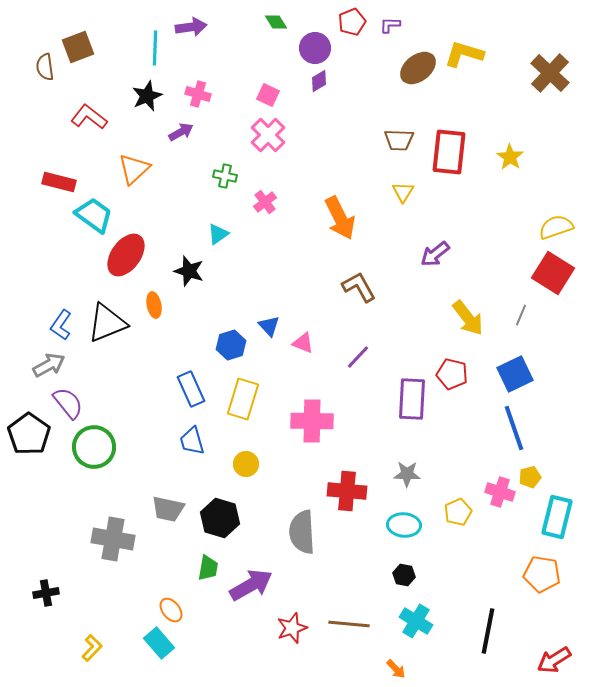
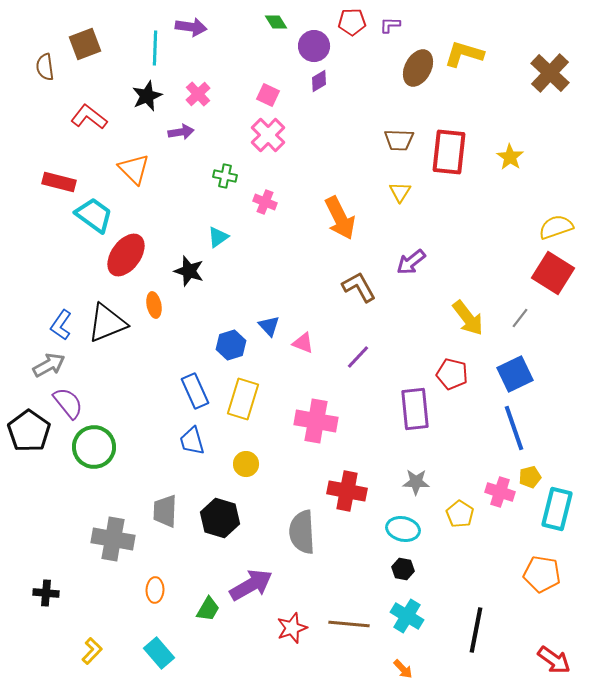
red pentagon at (352, 22): rotated 20 degrees clockwise
purple arrow at (191, 27): rotated 16 degrees clockwise
brown square at (78, 47): moved 7 px right, 3 px up
purple circle at (315, 48): moved 1 px left, 2 px up
brown ellipse at (418, 68): rotated 24 degrees counterclockwise
pink cross at (198, 94): rotated 30 degrees clockwise
purple arrow at (181, 132): rotated 20 degrees clockwise
orange triangle at (134, 169): rotated 32 degrees counterclockwise
yellow triangle at (403, 192): moved 3 px left
pink cross at (265, 202): rotated 30 degrees counterclockwise
cyan triangle at (218, 234): moved 3 px down
purple arrow at (435, 254): moved 24 px left, 8 px down
gray line at (521, 315): moved 1 px left, 3 px down; rotated 15 degrees clockwise
blue rectangle at (191, 389): moved 4 px right, 2 px down
purple rectangle at (412, 399): moved 3 px right, 10 px down; rotated 9 degrees counterclockwise
pink cross at (312, 421): moved 4 px right; rotated 9 degrees clockwise
black pentagon at (29, 434): moved 3 px up
gray star at (407, 474): moved 9 px right, 8 px down
red cross at (347, 491): rotated 6 degrees clockwise
gray trapezoid at (168, 509): moved 3 px left, 2 px down; rotated 80 degrees clockwise
yellow pentagon at (458, 512): moved 2 px right, 2 px down; rotated 16 degrees counterclockwise
cyan rectangle at (557, 517): moved 8 px up
cyan ellipse at (404, 525): moved 1 px left, 4 px down; rotated 8 degrees clockwise
green trapezoid at (208, 568): moved 41 px down; rotated 20 degrees clockwise
black hexagon at (404, 575): moved 1 px left, 6 px up
black cross at (46, 593): rotated 15 degrees clockwise
orange ellipse at (171, 610): moved 16 px left, 20 px up; rotated 40 degrees clockwise
cyan cross at (416, 621): moved 9 px left, 5 px up
black line at (488, 631): moved 12 px left, 1 px up
cyan rectangle at (159, 643): moved 10 px down
yellow L-shape at (92, 648): moved 3 px down
red arrow at (554, 660): rotated 112 degrees counterclockwise
orange arrow at (396, 669): moved 7 px right
